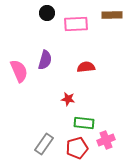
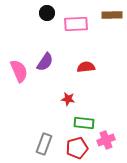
purple semicircle: moved 2 px down; rotated 18 degrees clockwise
gray rectangle: rotated 15 degrees counterclockwise
